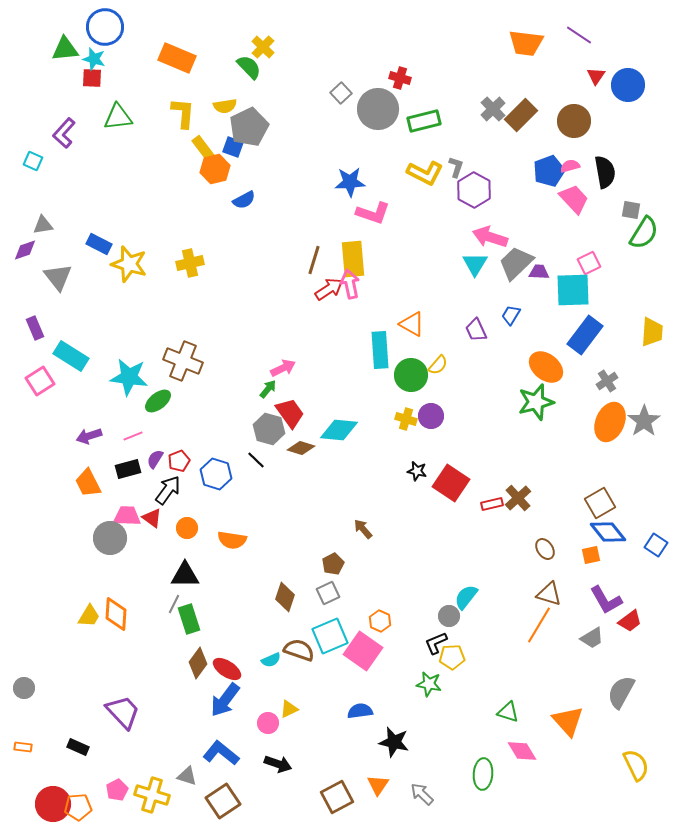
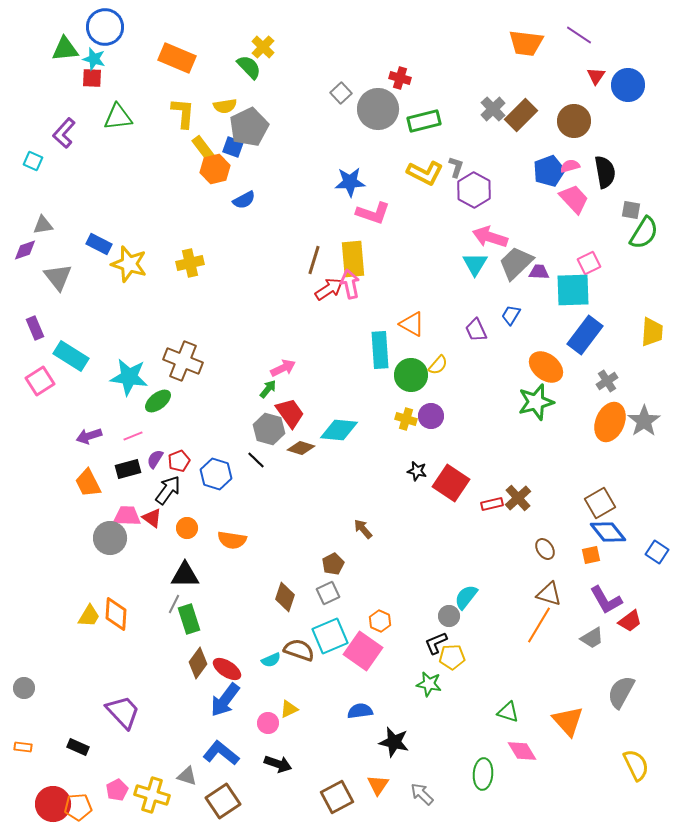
blue square at (656, 545): moved 1 px right, 7 px down
